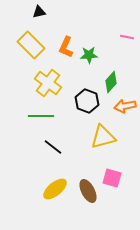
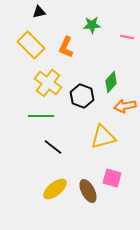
green star: moved 3 px right, 30 px up
black hexagon: moved 5 px left, 5 px up
